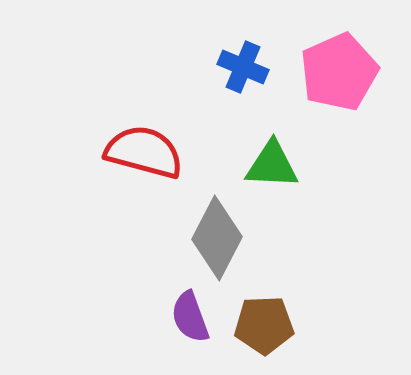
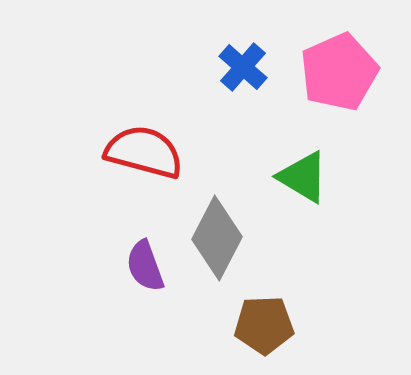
blue cross: rotated 18 degrees clockwise
green triangle: moved 31 px right, 12 px down; rotated 28 degrees clockwise
purple semicircle: moved 45 px left, 51 px up
